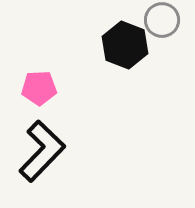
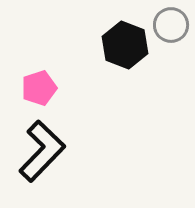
gray circle: moved 9 px right, 5 px down
pink pentagon: rotated 16 degrees counterclockwise
